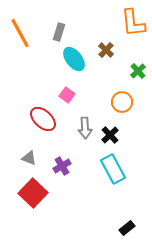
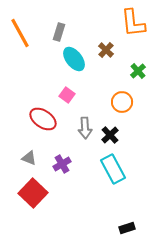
red ellipse: rotated 8 degrees counterclockwise
purple cross: moved 2 px up
black rectangle: rotated 21 degrees clockwise
